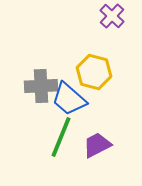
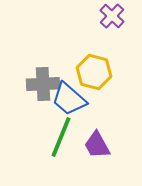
gray cross: moved 2 px right, 2 px up
purple trapezoid: rotated 92 degrees counterclockwise
